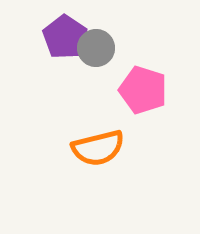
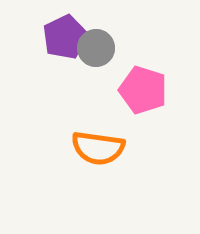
purple pentagon: rotated 12 degrees clockwise
orange semicircle: rotated 22 degrees clockwise
